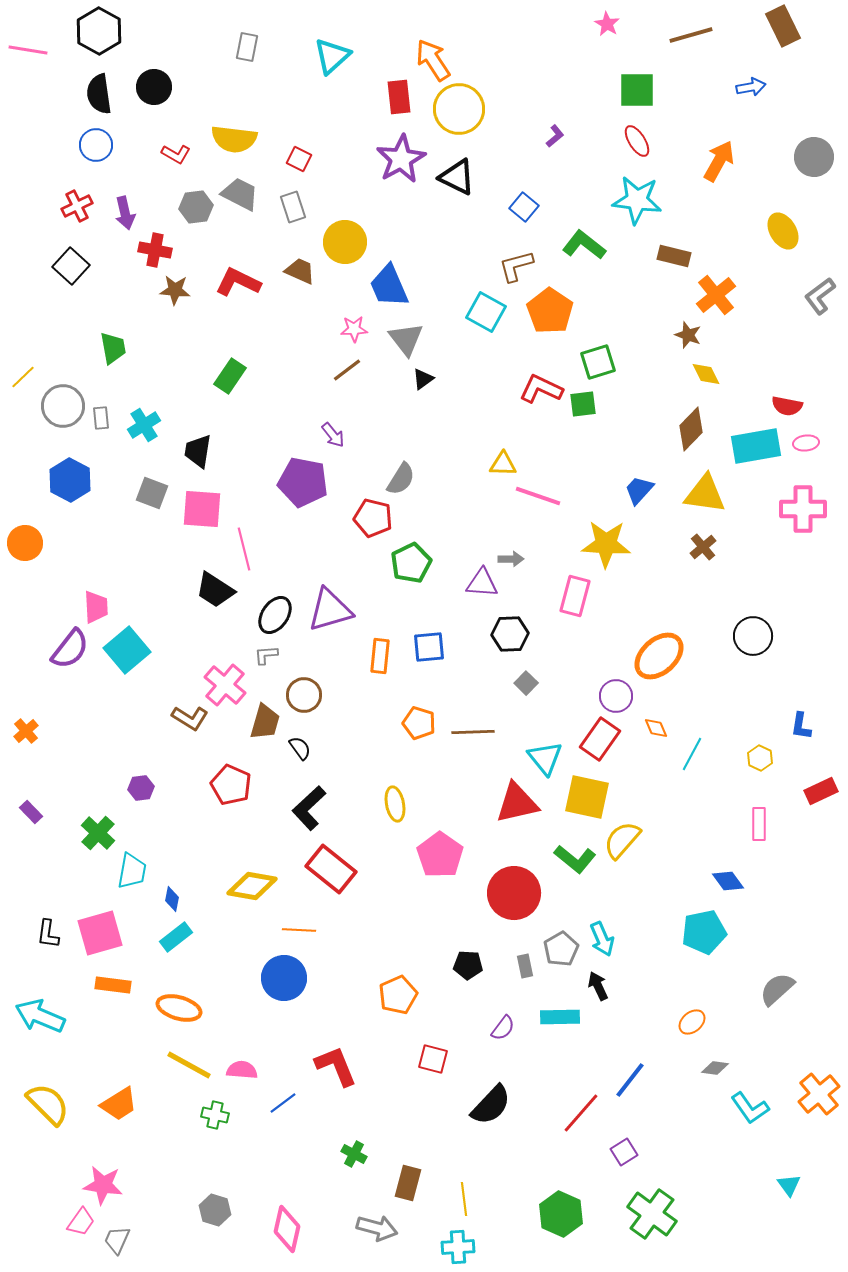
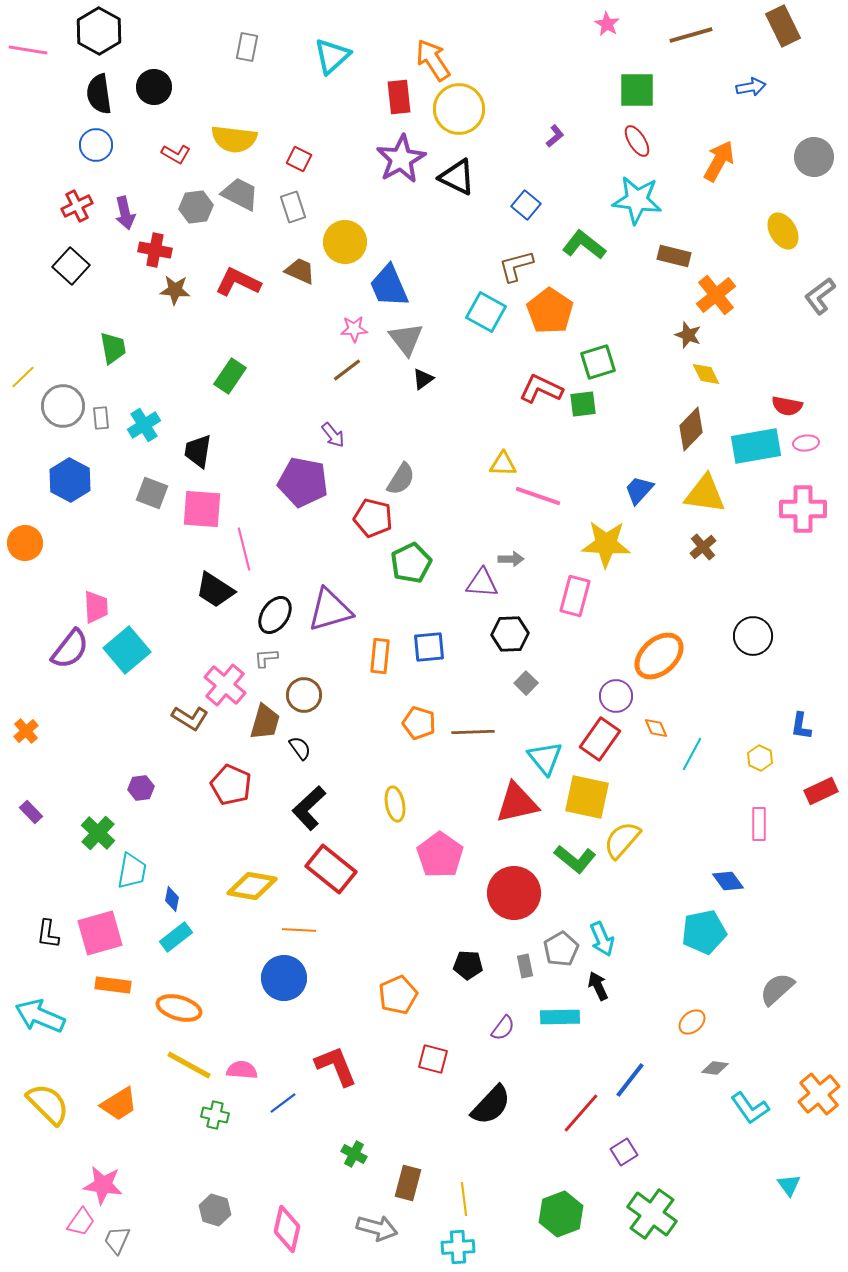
blue square at (524, 207): moved 2 px right, 2 px up
gray L-shape at (266, 655): moved 3 px down
green hexagon at (561, 1214): rotated 15 degrees clockwise
